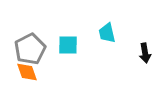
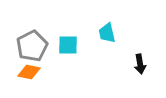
gray pentagon: moved 2 px right, 3 px up
black arrow: moved 5 px left, 11 px down
orange diamond: moved 2 px right; rotated 60 degrees counterclockwise
